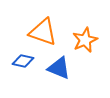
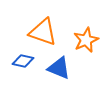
orange star: moved 1 px right
